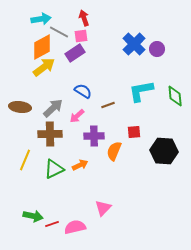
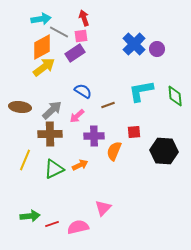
gray arrow: moved 1 px left, 2 px down
green arrow: moved 3 px left; rotated 18 degrees counterclockwise
pink semicircle: moved 3 px right
